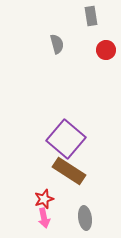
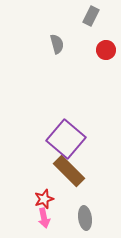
gray rectangle: rotated 36 degrees clockwise
brown rectangle: rotated 12 degrees clockwise
